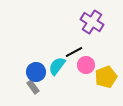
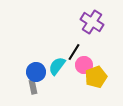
black line: rotated 30 degrees counterclockwise
pink circle: moved 2 px left
yellow pentagon: moved 10 px left
gray rectangle: rotated 24 degrees clockwise
